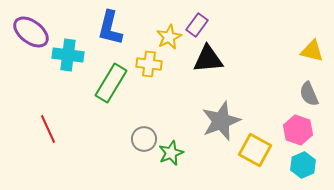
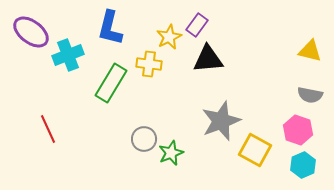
yellow triangle: moved 2 px left
cyan cross: rotated 28 degrees counterclockwise
gray semicircle: moved 1 px right, 1 px down; rotated 55 degrees counterclockwise
